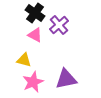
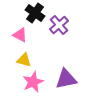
pink triangle: moved 15 px left
